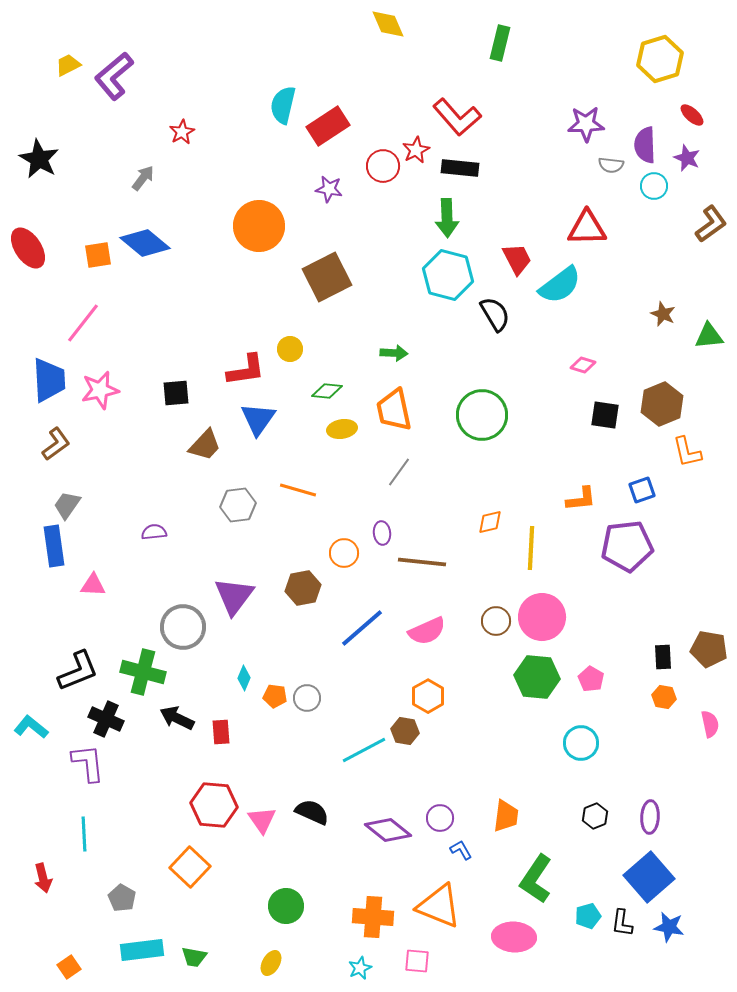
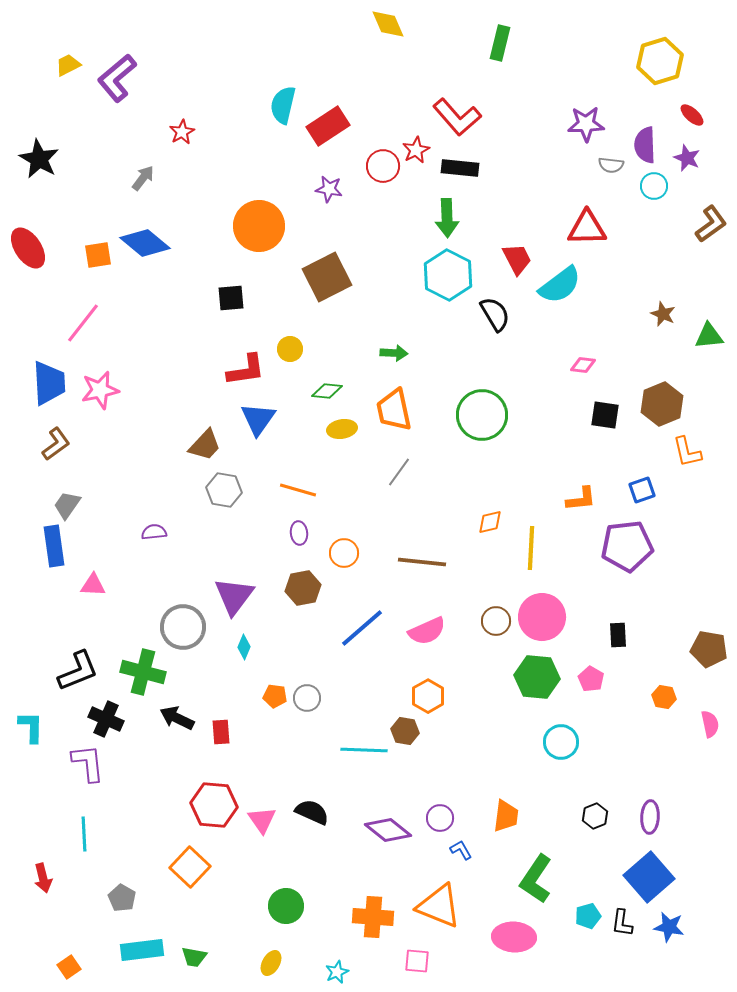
yellow hexagon at (660, 59): moved 2 px down
purple L-shape at (114, 76): moved 3 px right, 2 px down
cyan hexagon at (448, 275): rotated 12 degrees clockwise
pink diamond at (583, 365): rotated 10 degrees counterclockwise
blue trapezoid at (49, 380): moved 3 px down
black square at (176, 393): moved 55 px right, 95 px up
gray hexagon at (238, 505): moved 14 px left, 15 px up; rotated 16 degrees clockwise
purple ellipse at (382, 533): moved 83 px left
black rectangle at (663, 657): moved 45 px left, 22 px up
cyan diamond at (244, 678): moved 31 px up
cyan L-shape at (31, 727): rotated 52 degrees clockwise
cyan circle at (581, 743): moved 20 px left, 1 px up
cyan line at (364, 750): rotated 30 degrees clockwise
cyan star at (360, 968): moved 23 px left, 4 px down
